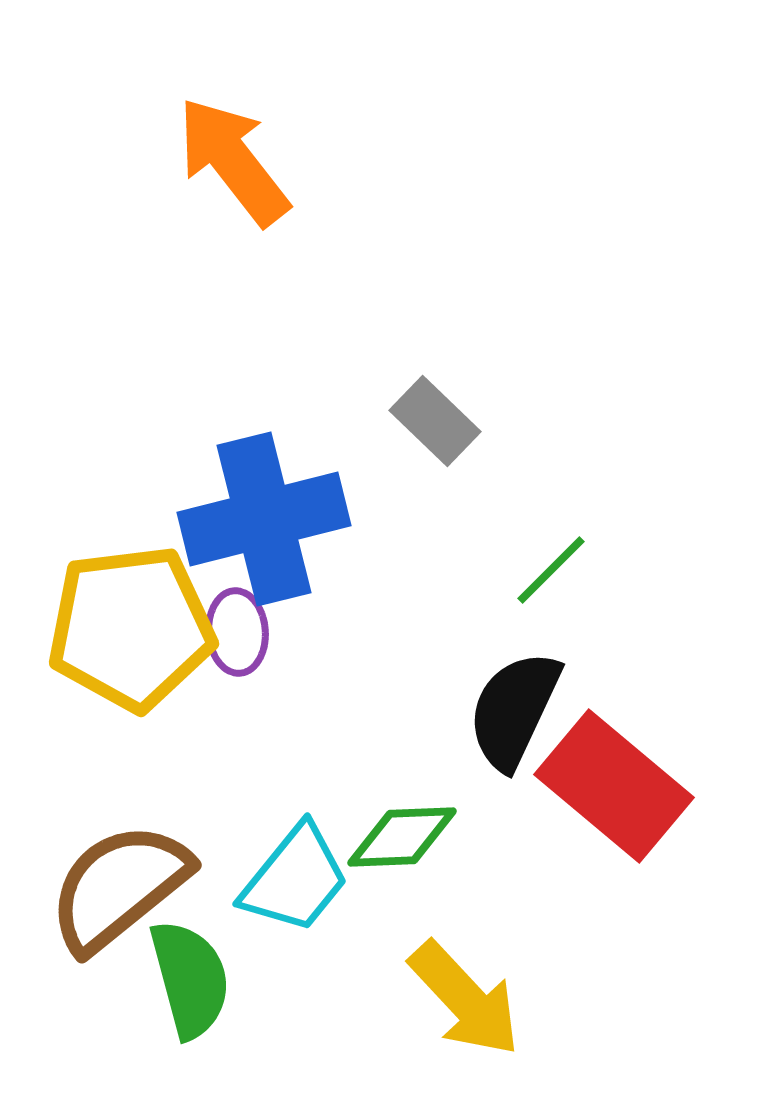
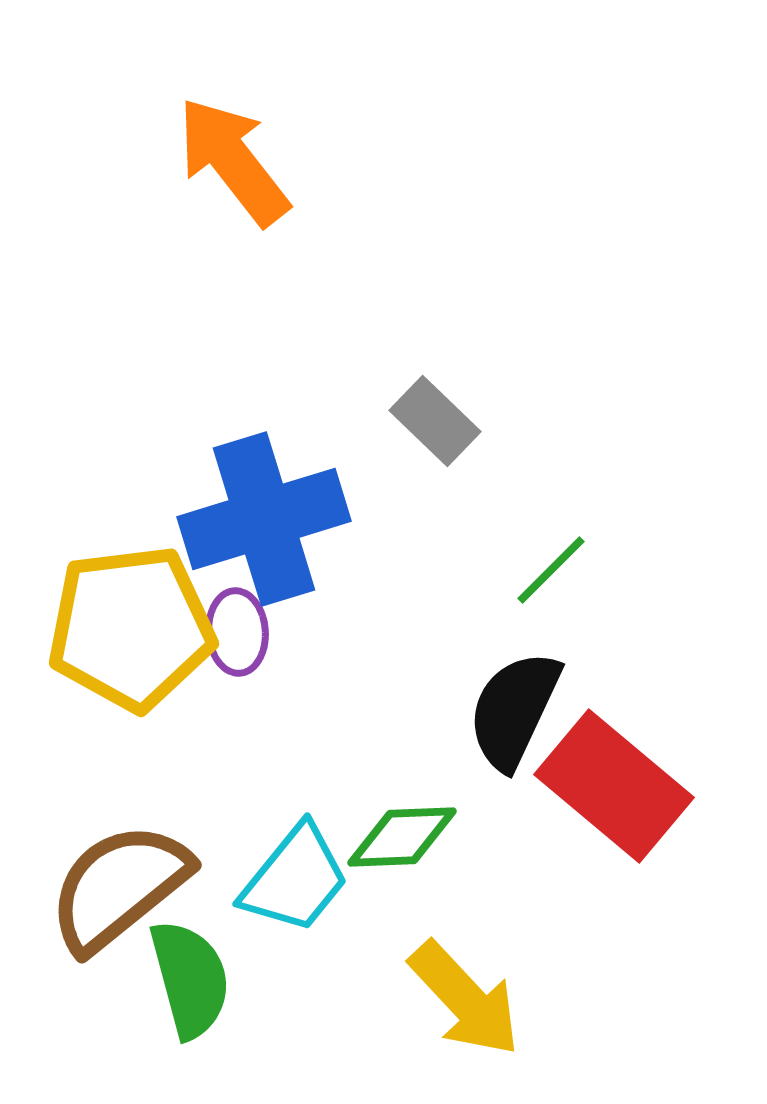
blue cross: rotated 3 degrees counterclockwise
